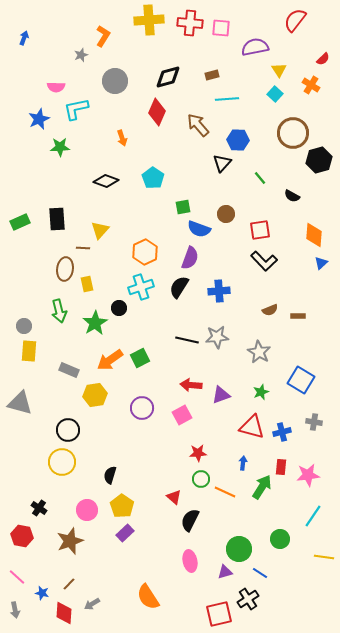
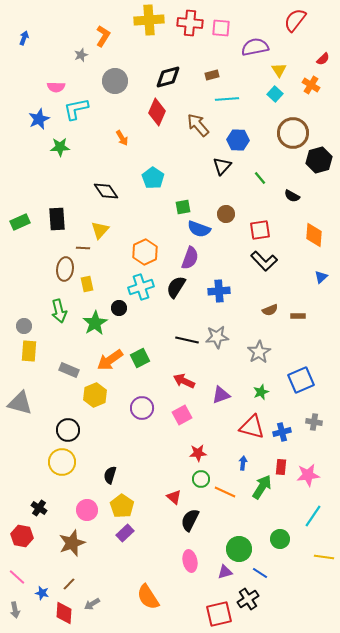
orange arrow at (122, 138): rotated 14 degrees counterclockwise
black triangle at (222, 163): moved 3 px down
black diamond at (106, 181): moved 10 px down; rotated 35 degrees clockwise
blue triangle at (321, 263): moved 14 px down
black semicircle at (179, 287): moved 3 px left
gray star at (259, 352): rotated 10 degrees clockwise
blue square at (301, 380): rotated 36 degrees clockwise
red arrow at (191, 385): moved 7 px left, 4 px up; rotated 20 degrees clockwise
yellow hexagon at (95, 395): rotated 15 degrees counterclockwise
brown star at (70, 541): moved 2 px right, 2 px down
